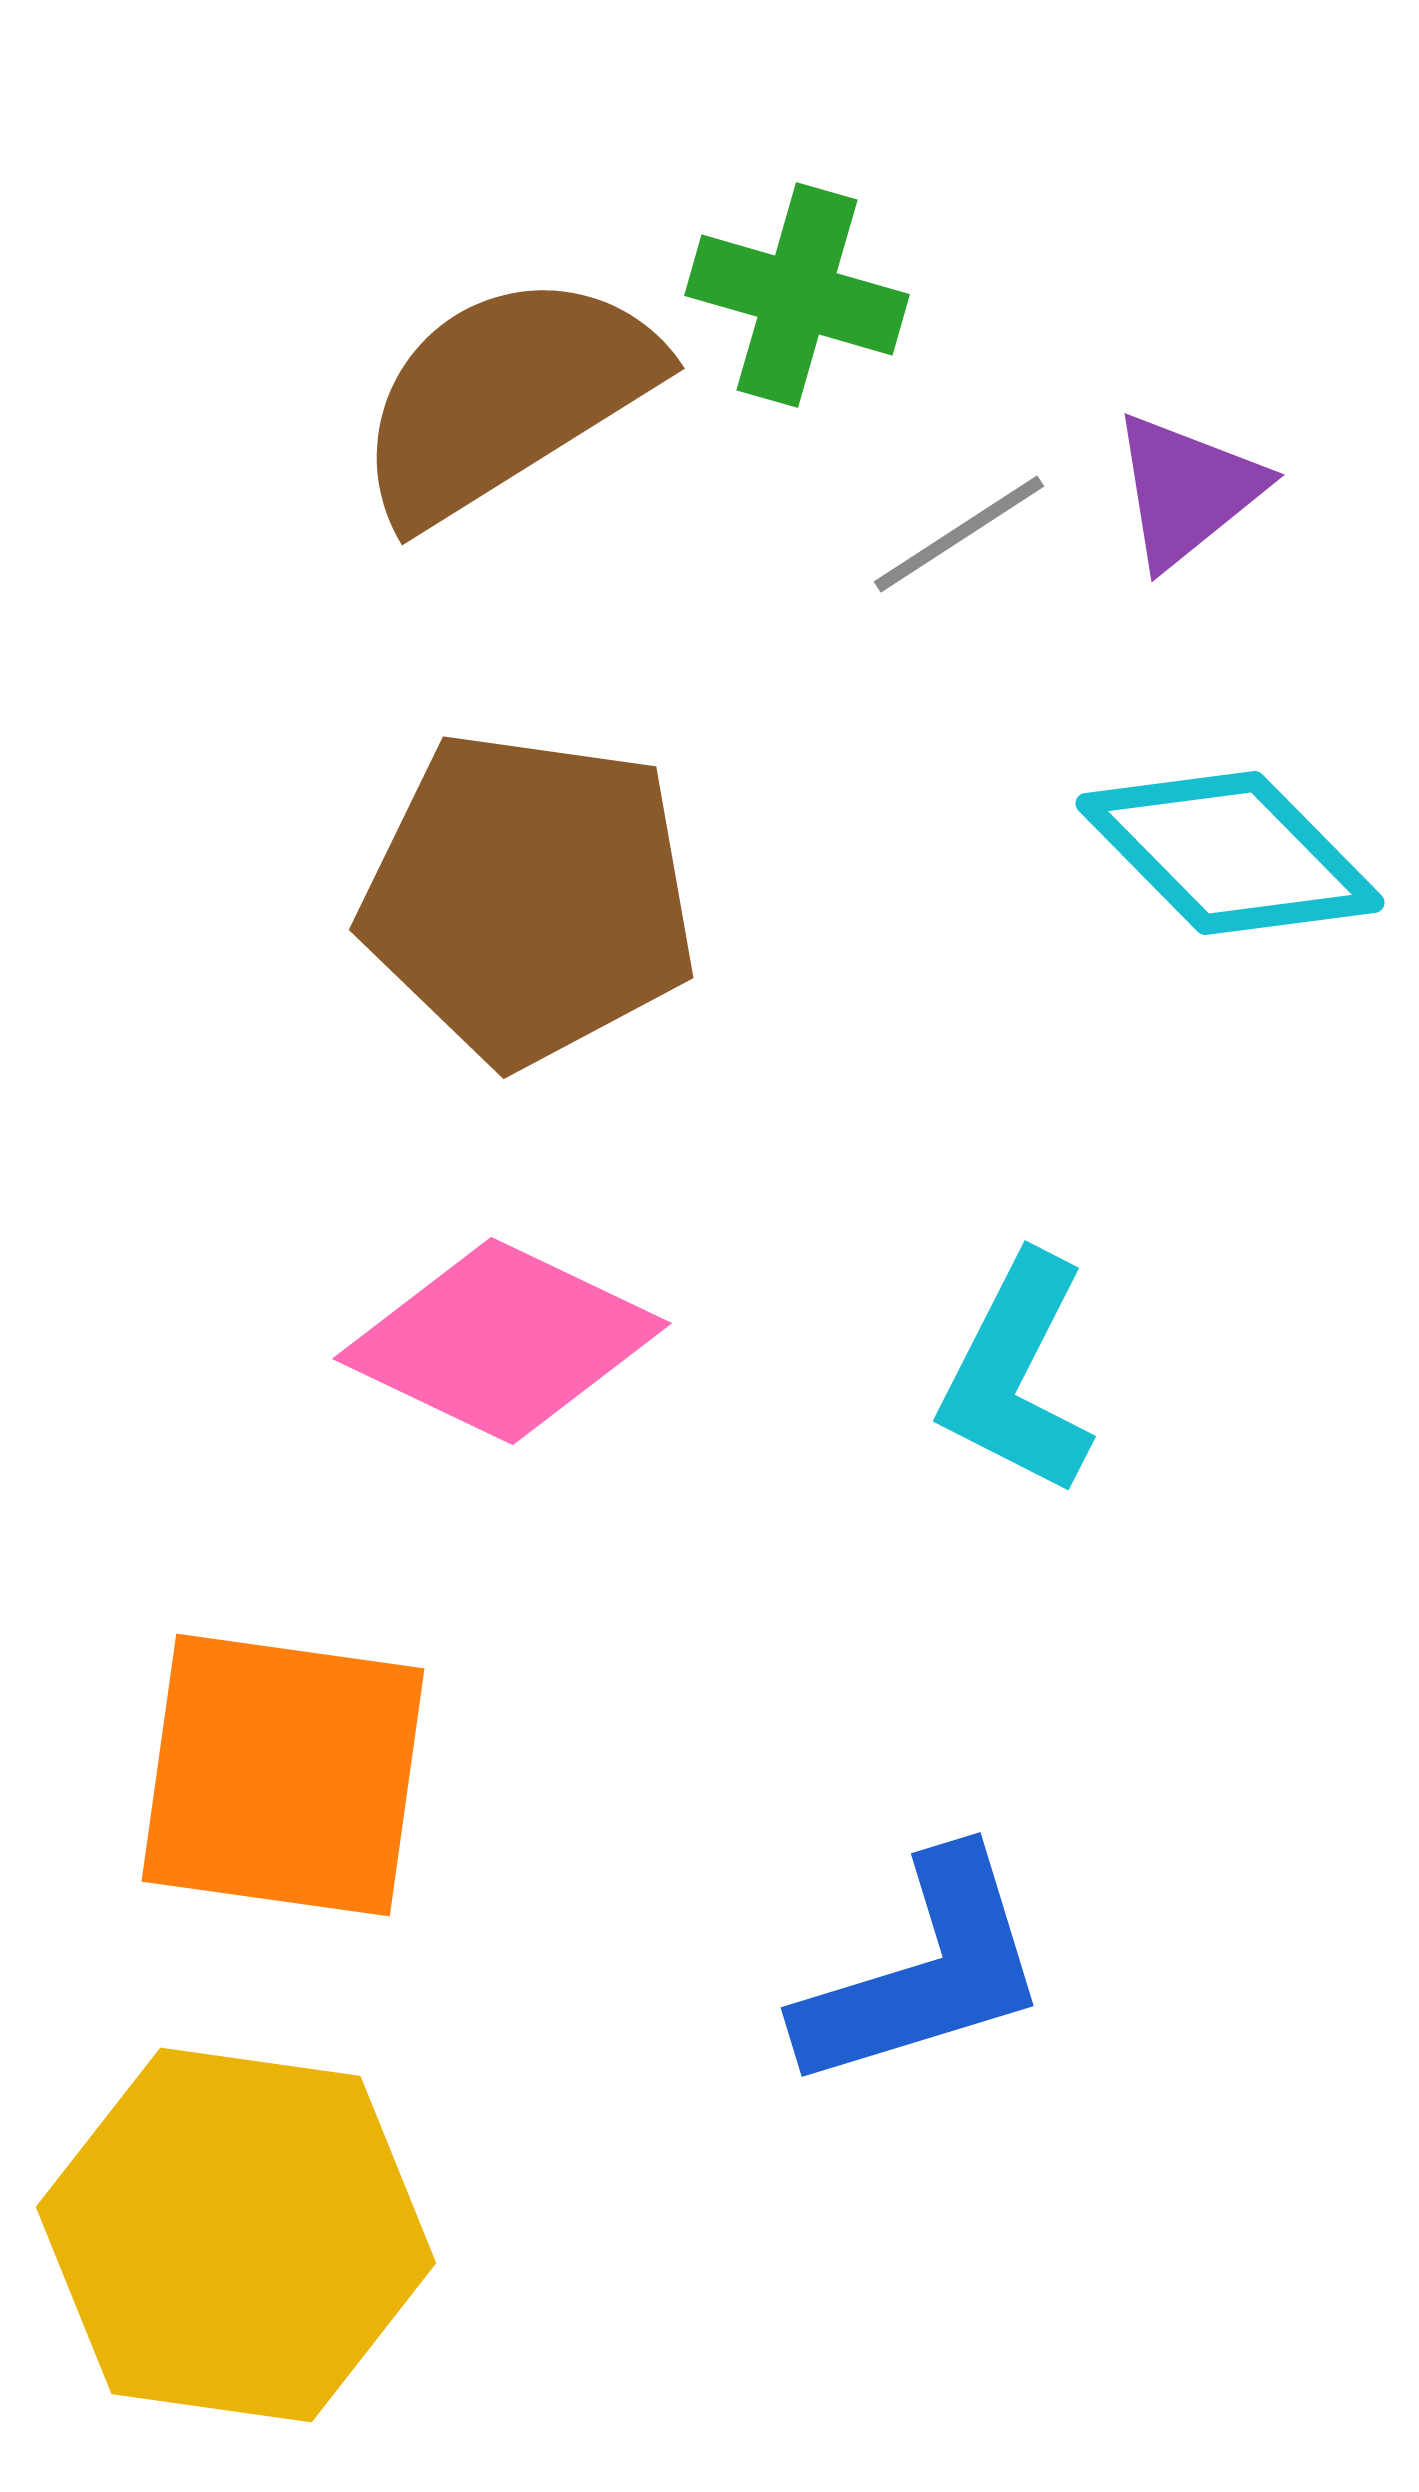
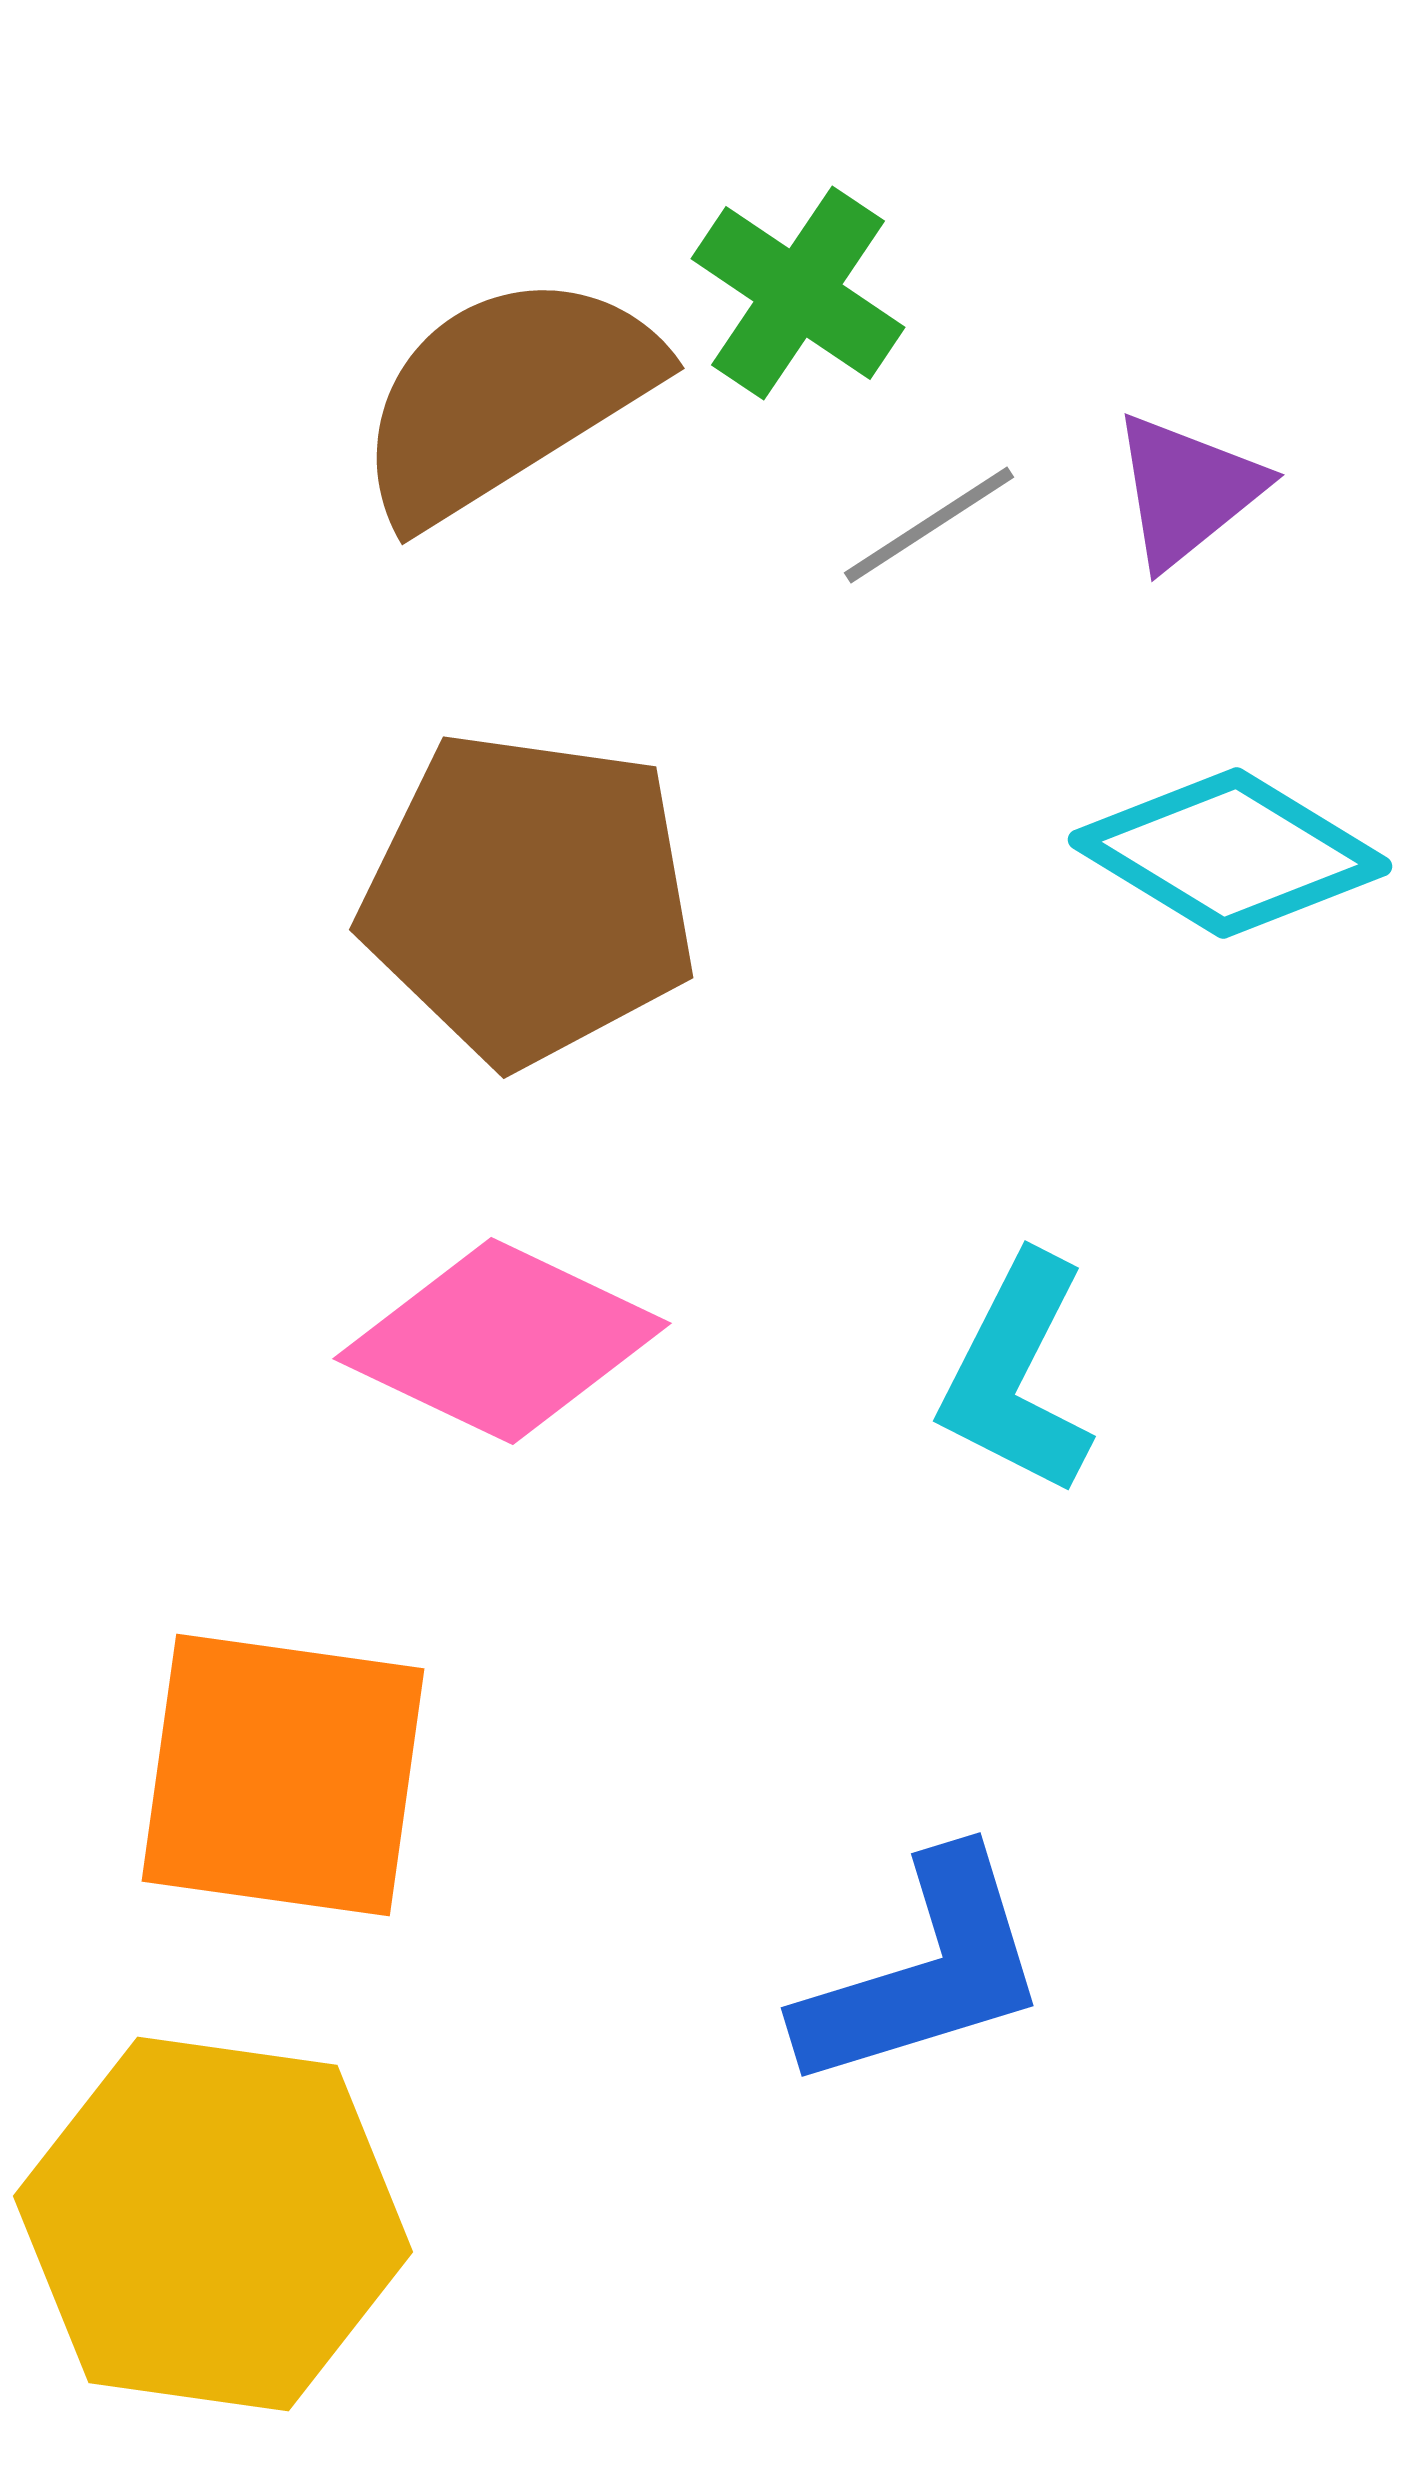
green cross: moved 1 px right, 2 px up; rotated 18 degrees clockwise
gray line: moved 30 px left, 9 px up
cyan diamond: rotated 14 degrees counterclockwise
yellow hexagon: moved 23 px left, 11 px up
